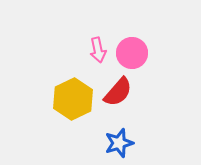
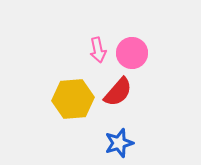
yellow hexagon: rotated 21 degrees clockwise
